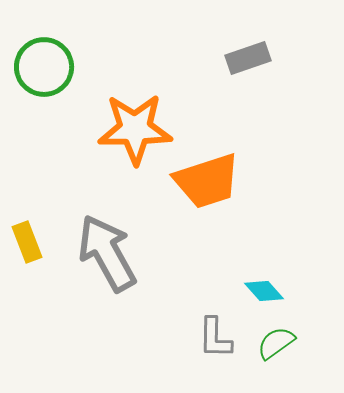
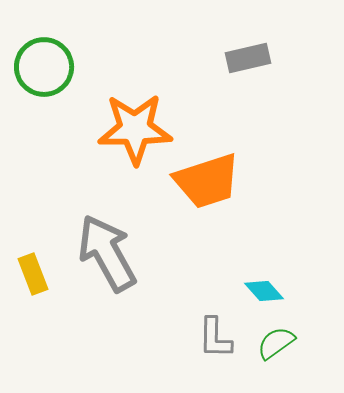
gray rectangle: rotated 6 degrees clockwise
yellow rectangle: moved 6 px right, 32 px down
